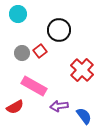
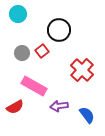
red square: moved 2 px right
blue semicircle: moved 3 px right, 1 px up
